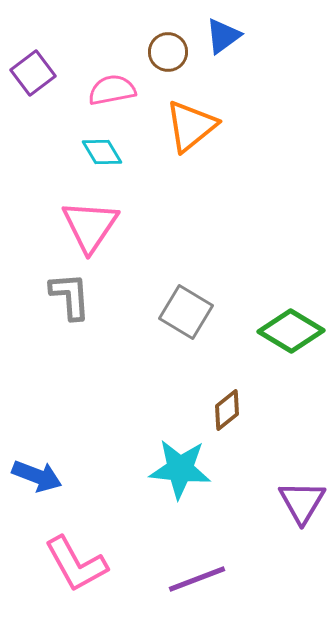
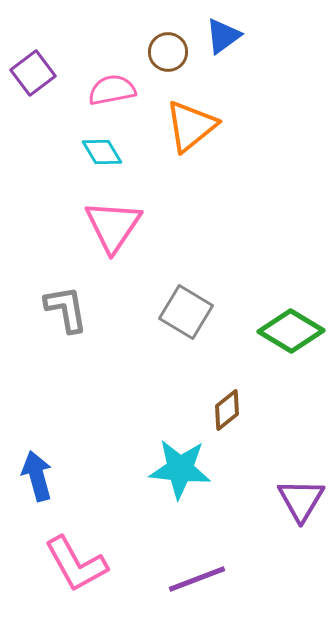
pink triangle: moved 23 px right
gray L-shape: moved 4 px left, 13 px down; rotated 6 degrees counterclockwise
blue arrow: rotated 126 degrees counterclockwise
purple triangle: moved 1 px left, 2 px up
